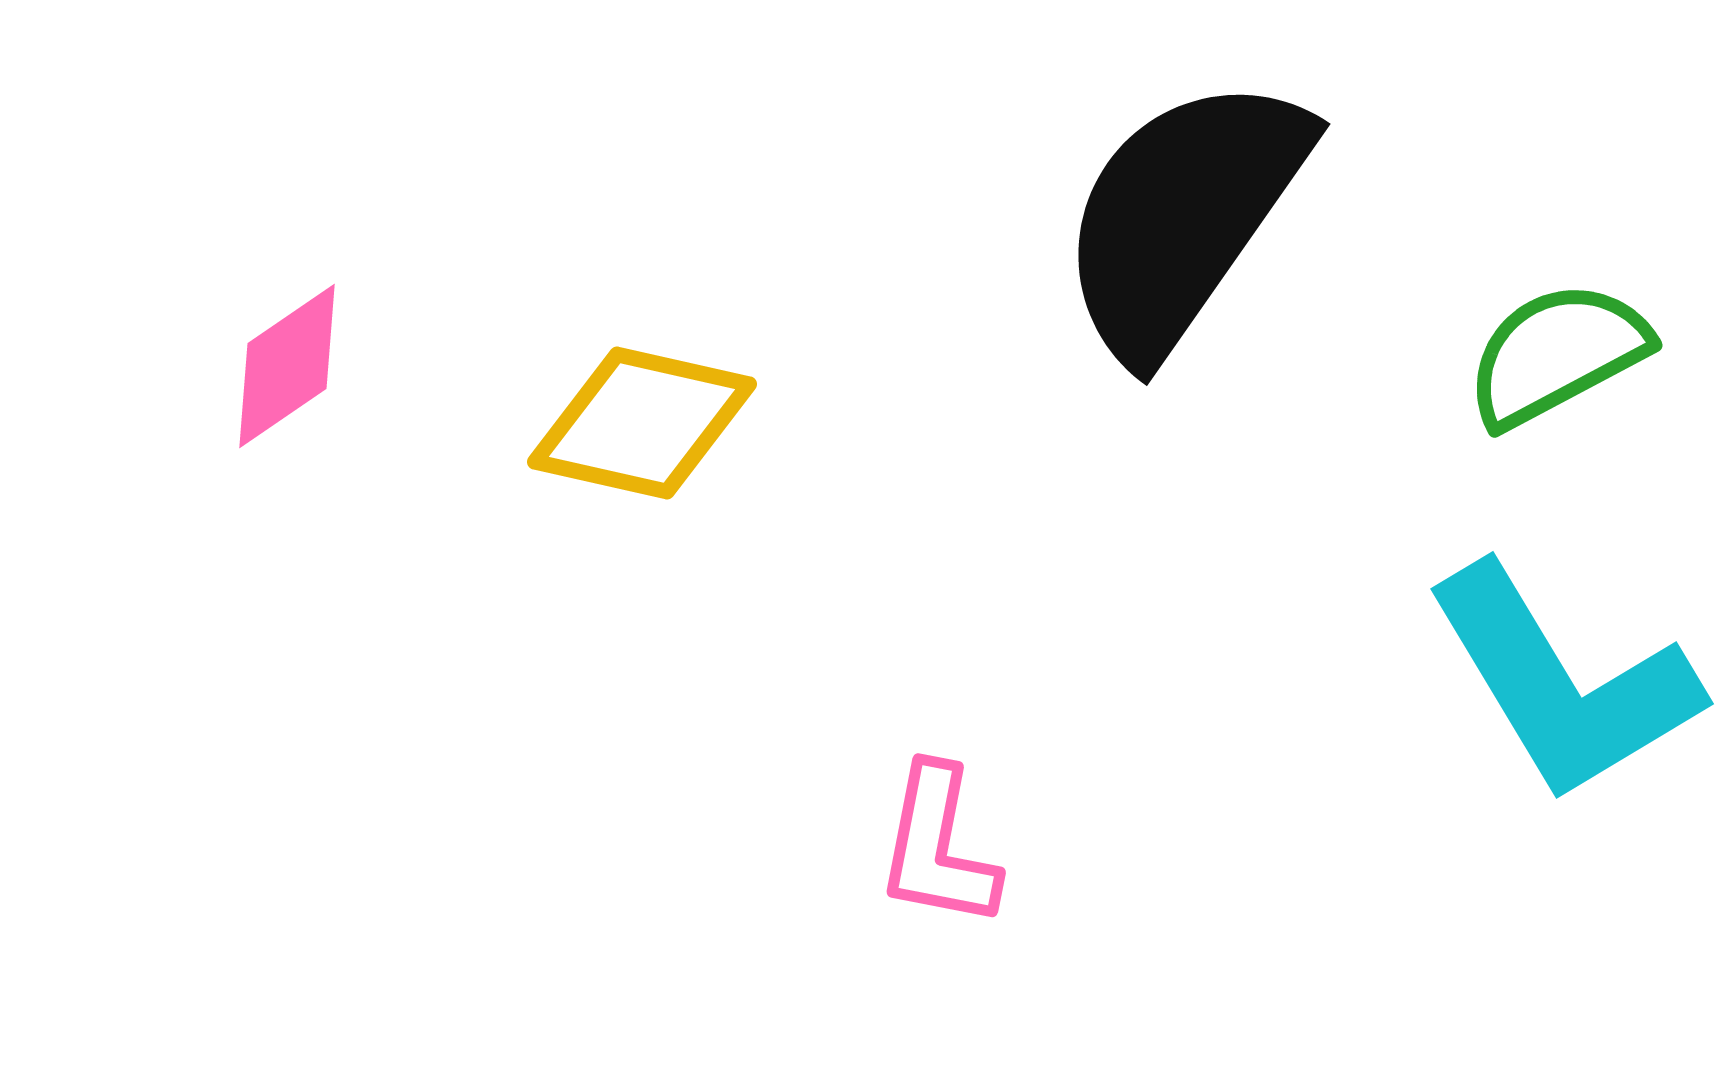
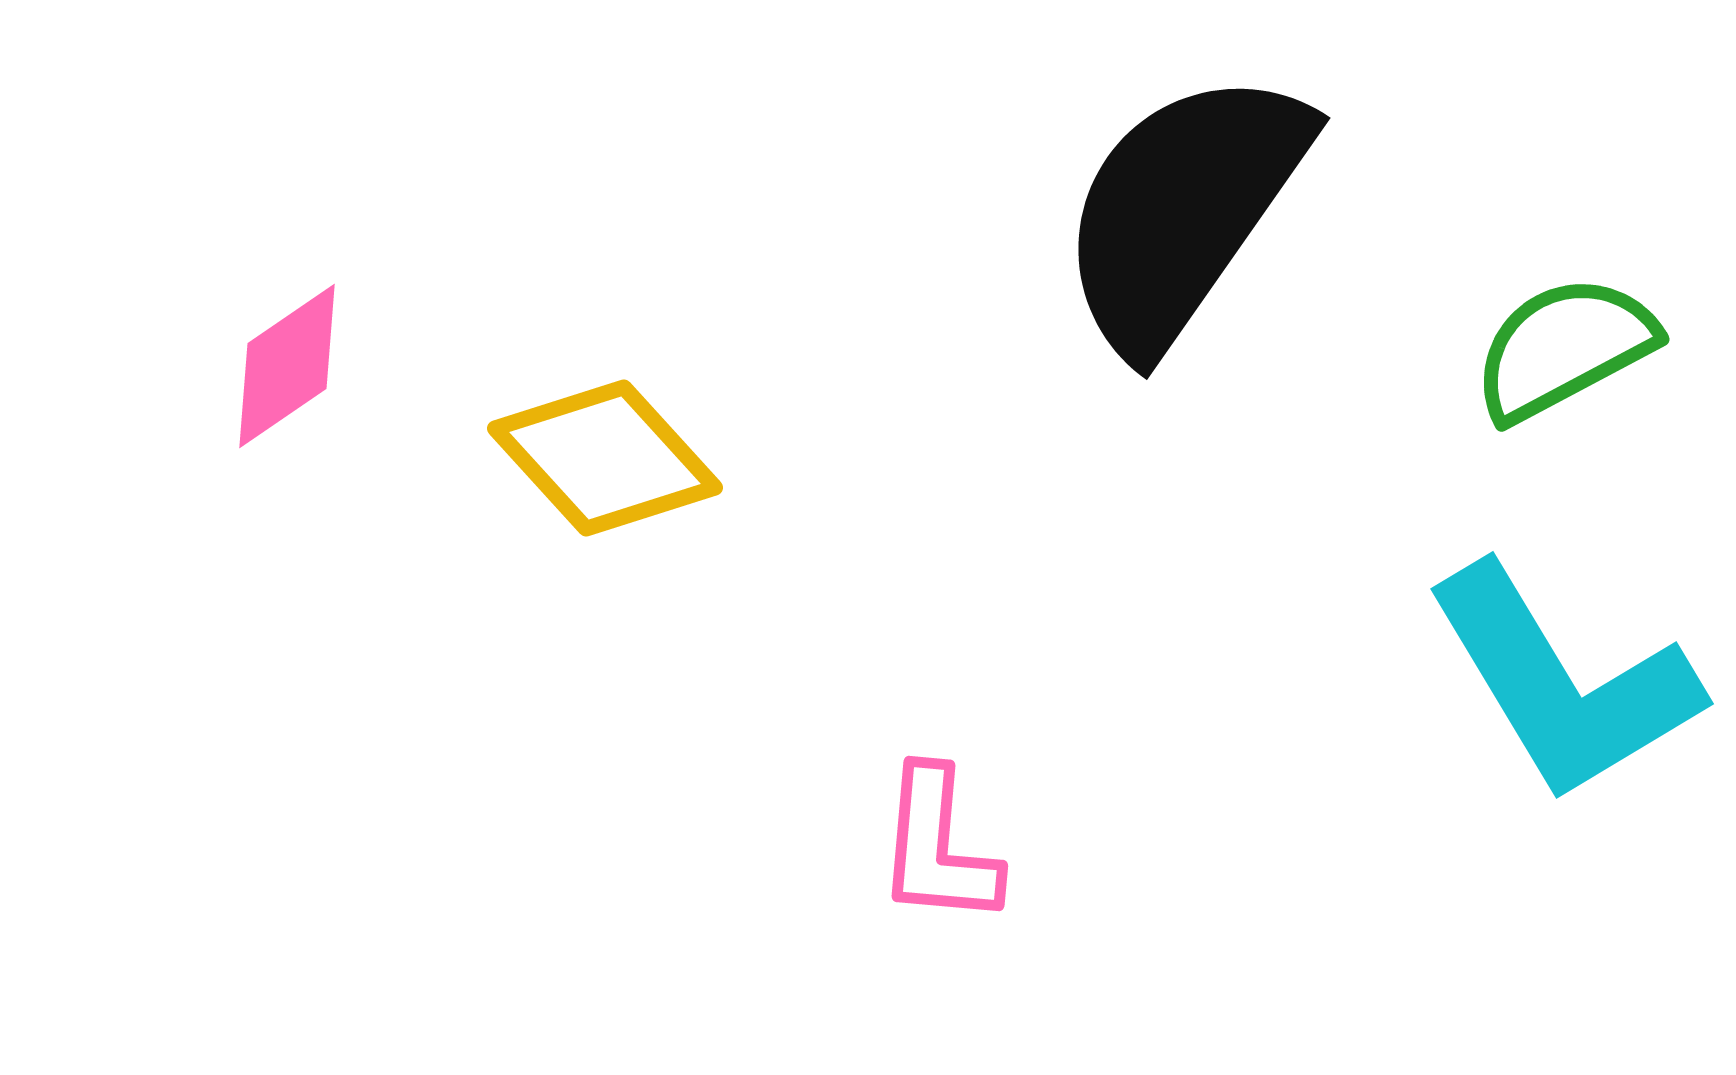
black semicircle: moved 6 px up
green semicircle: moved 7 px right, 6 px up
yellow diamond: moved 37 px left, 35 px down; rotated 35 degrees clockwise
pink L-shape: rotated 6 degrees counterclockwise
